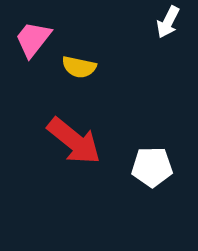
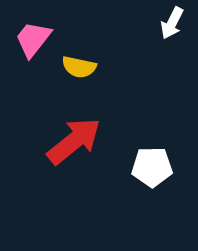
white arrow: moved 4 px right, 1 px down
red arrow: rotated 78 degrees counterclockwise
